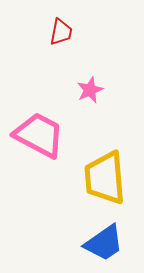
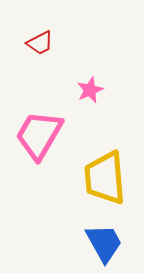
red trapezoid: moved 21 px left, 11 px down; rotated 52 degrees clockwise
pink trapezoid: rotated 88 degrees counterclockwise
blue trapezoid: rotated 84 degrees counterclockwise
